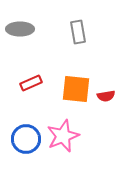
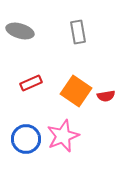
gray ellipse: moved 2 px down; rotated 16 degrees clockwise
orange square: moved 2 px down; rotated 28 degrees clockwise
